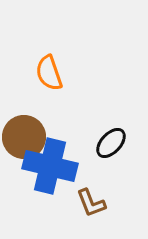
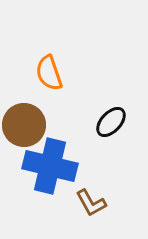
brown circle: moved 12 px up
black ellipse: moved 21 px up
brown L-shape: rotated 8 degrees counterclockwise
